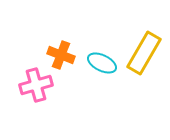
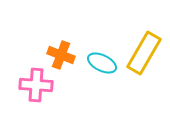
pink cross: rotated 20 degrees clockwise
